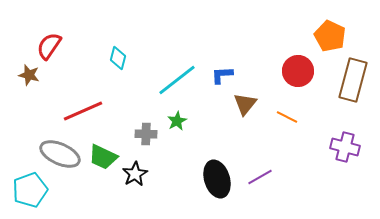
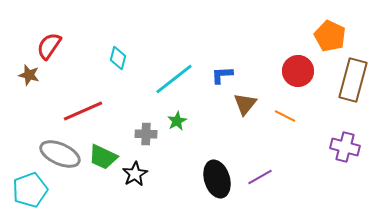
cyan line: moved 3 px left, 1 px up
orange line: moved 2 px left, 1 px up
